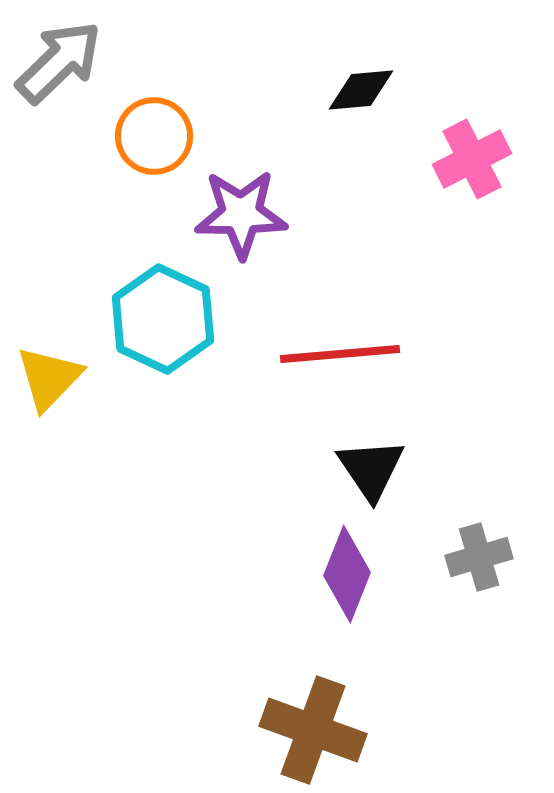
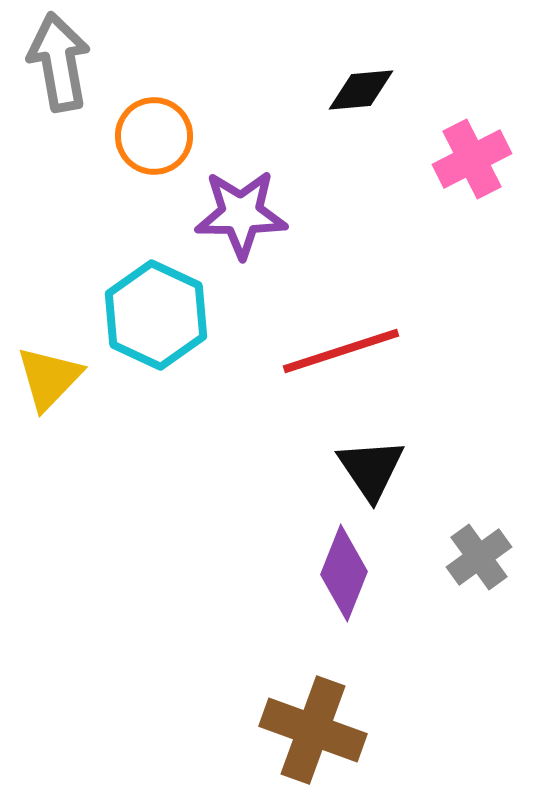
gray arrow: rotated 56 degrees counterclockwise
cyan hexagon: moved 7 px left, 4 px up
red line: moved 1 px right, 3 px up; rotated 13 degrees counterclockwise
gray cross: rotated 20 degrees counterclockwise
purple diamond: moved 3 px left, 1 px up
